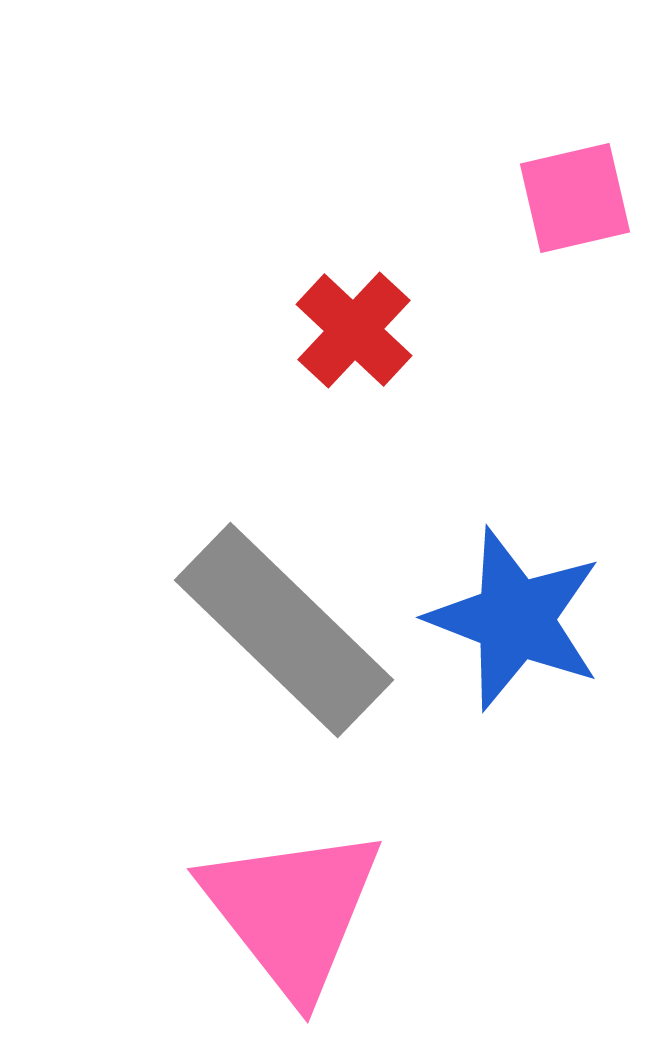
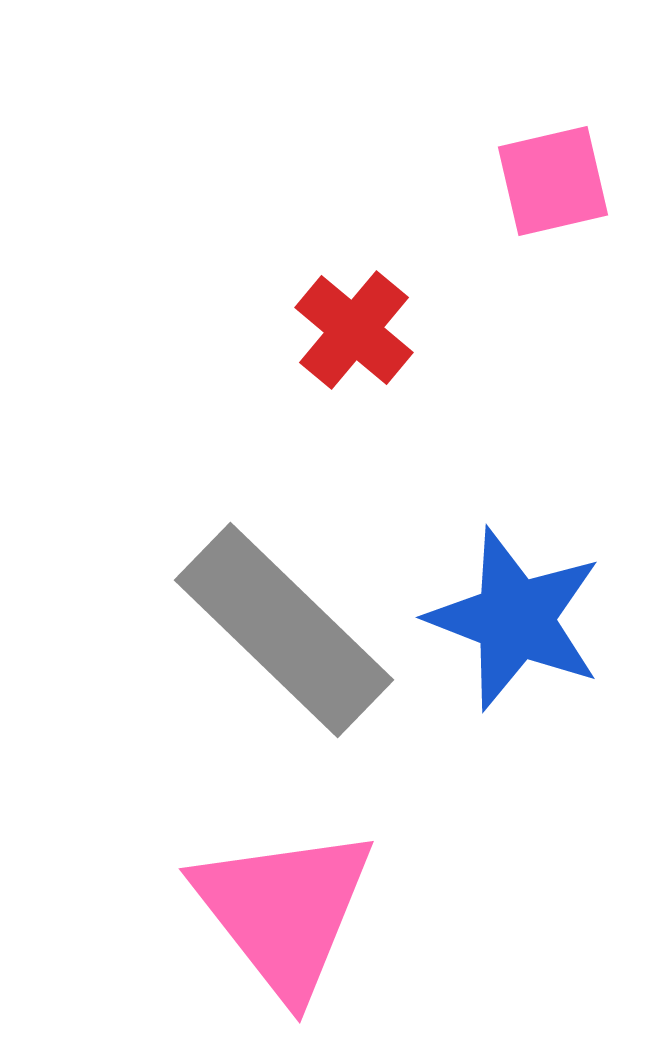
pink square: moved 22 px left, 17 px up
red cross: rotated 3 degrees counterclockwise
pink triangle: moved 8 px left
